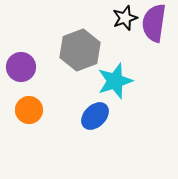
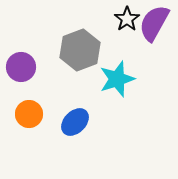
black star: moved 2 px right, 1 px down; rotated 15 degrees counterclockwise
purple semicircle: rotated 21 degrees clockwise
cyan star: moved 2 px right, 2 px up
orange circle: moved 4 px down
blue ellipse: moved 20 px left, 6 px down
